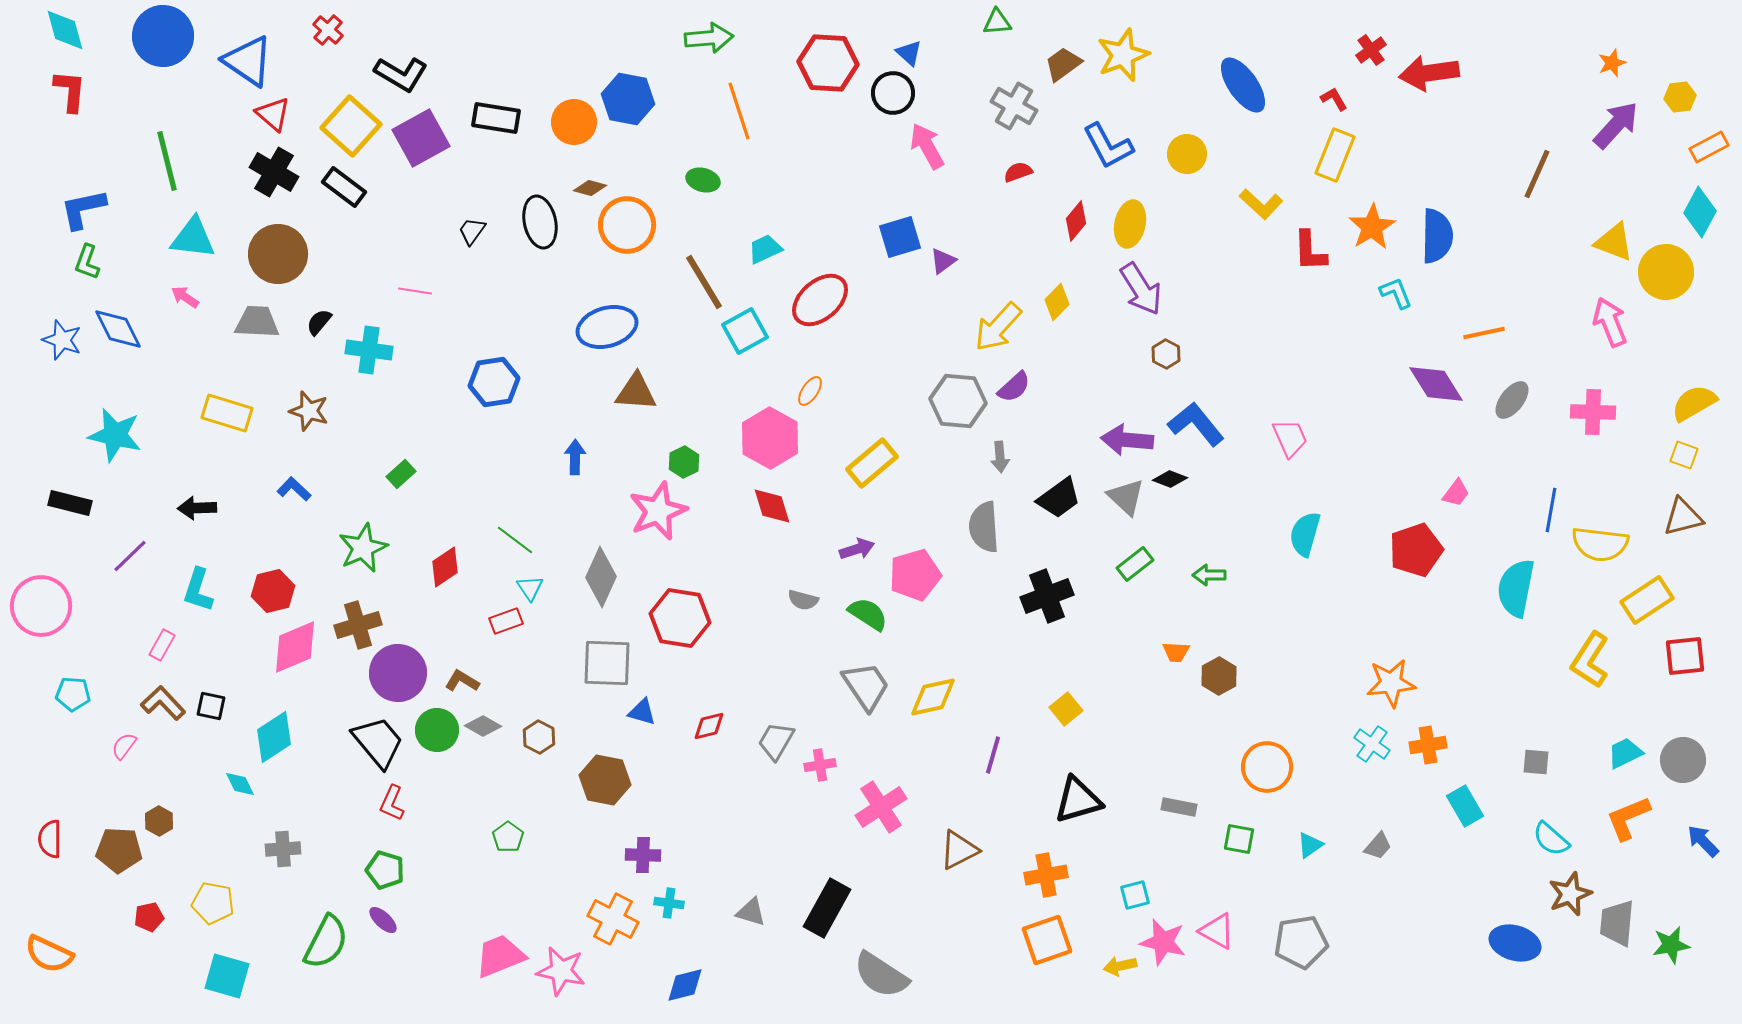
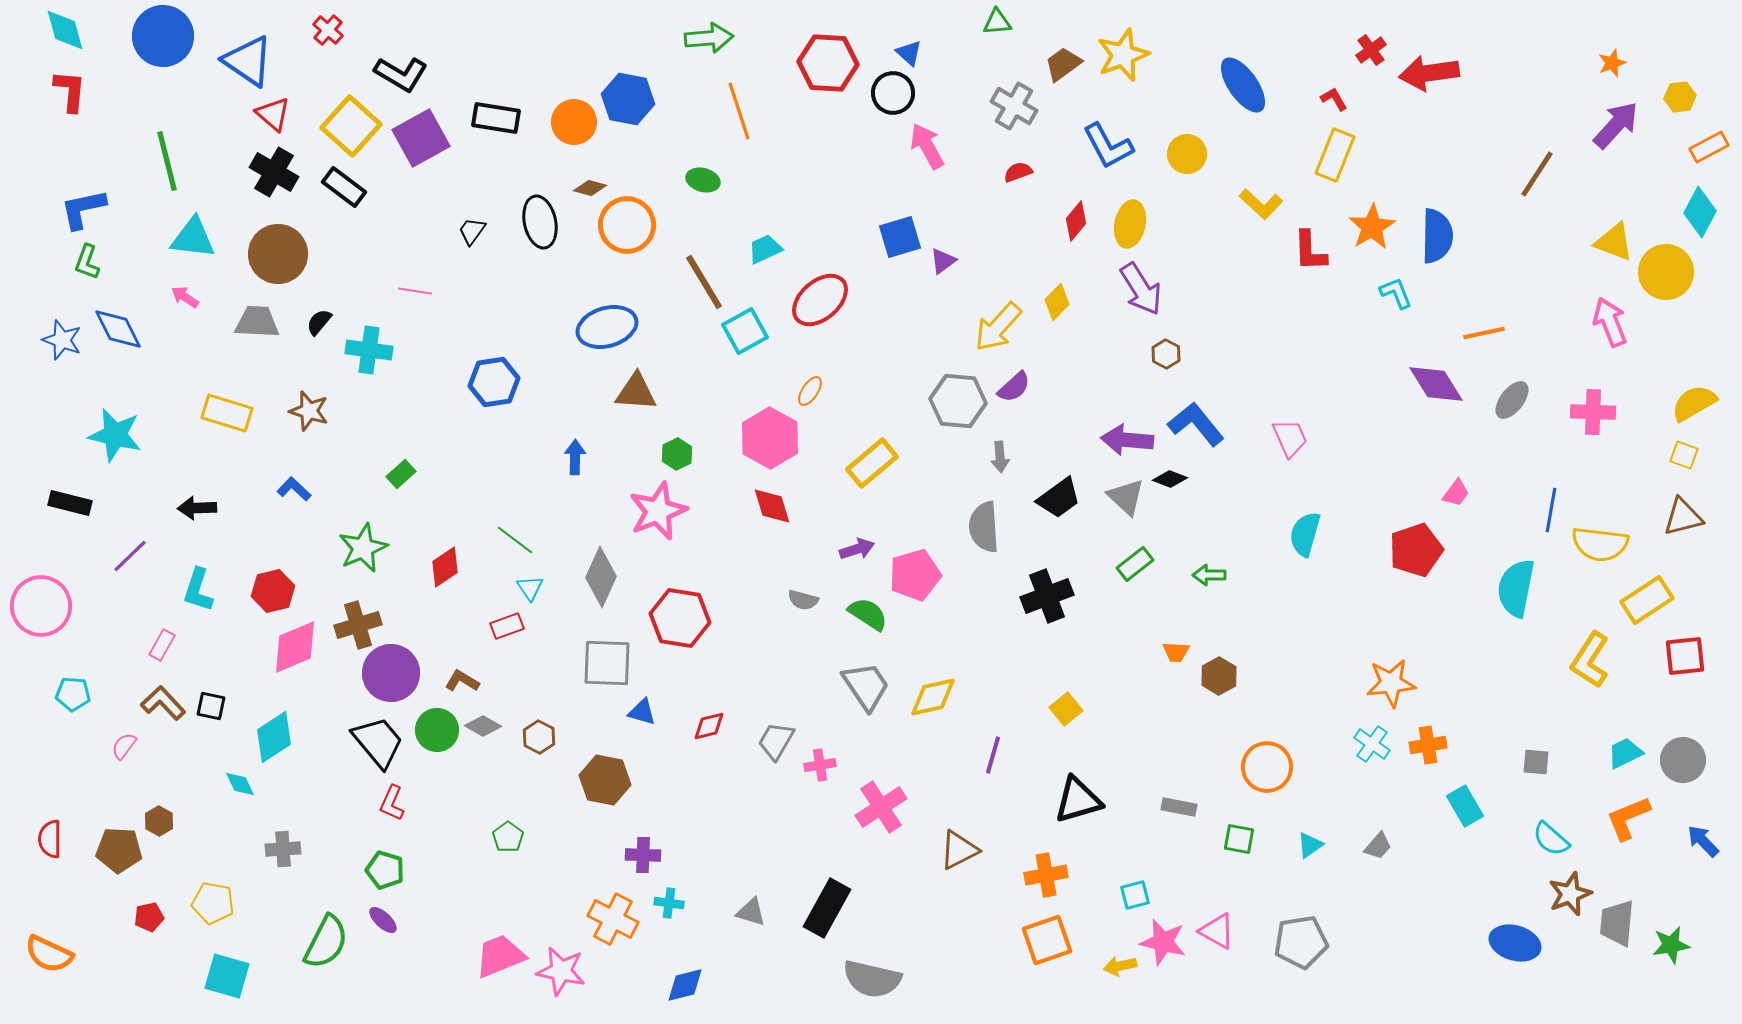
brown line at (1537, 174): rotated 9 degrees clockwise
green hexagon at (684, 462): moved 7 px left, 8 px up
red rectangle at (506, 621): moved 1 px right, 5 px down
purple circle at (398, 673): moved 7 px left
gray semicircle at (881, 975): moved 9 px left, 4 px down; rotated 20 degrees counterclockwise
